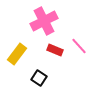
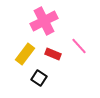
red rectangle: moved 2 px left, 4 px down
yellow rectangle: moved 8 px right
